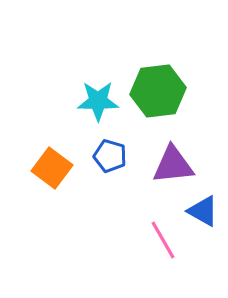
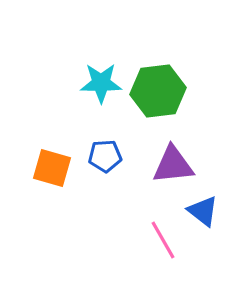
cyan star: moved 3 px right, 18 px up
blue pentagon: moved 5 px left; rotated 20 degrees counterclockwise
orange square: rotated 21 degrees counterclockwise
blue triangle: rotated 8 degrees clockwise
